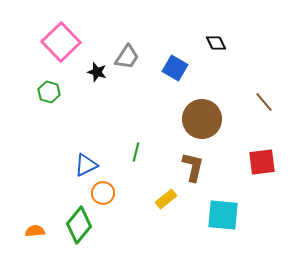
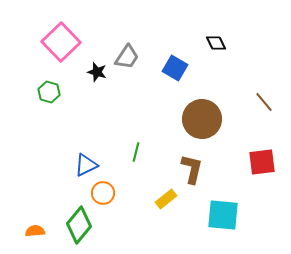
brown L-shape: moved 1 px left, 2 px down
